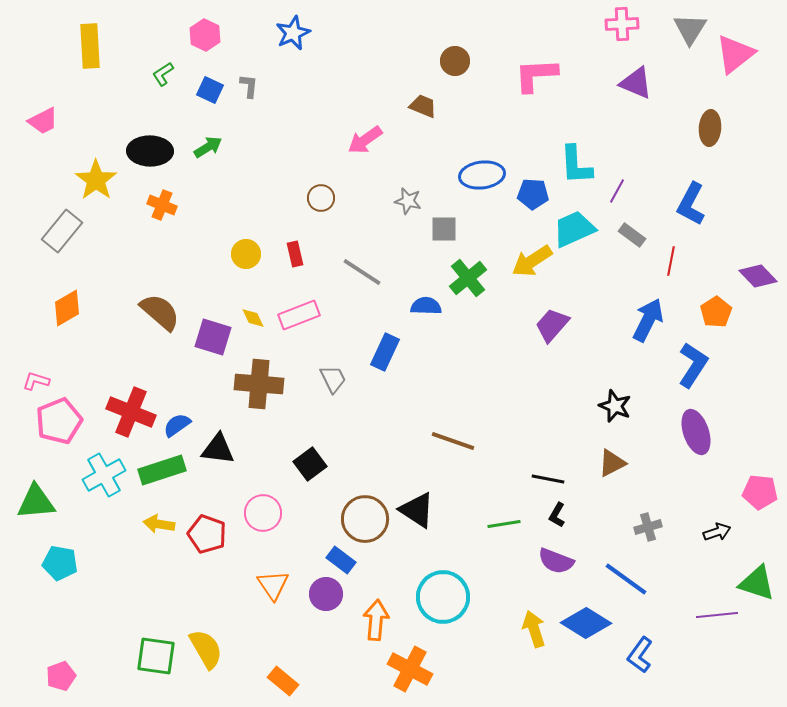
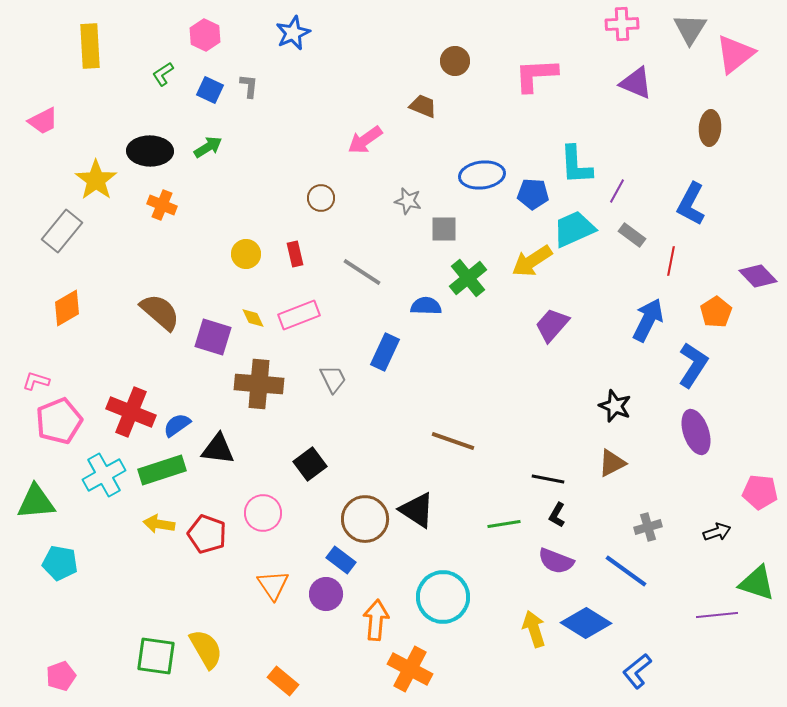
blue line at (626, 579): moved 8 px up
blue L-shape at (640, 655): moved 3 px left, 16 px down; rotated 15 degrees clockwise
